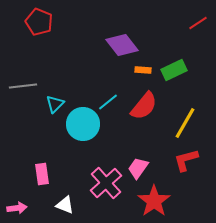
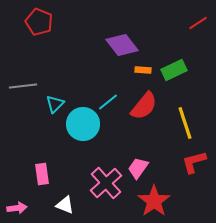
yellow line: rotated 48 degrees counterclockwise
red L-shape: moved 8 px right, 2 px down
